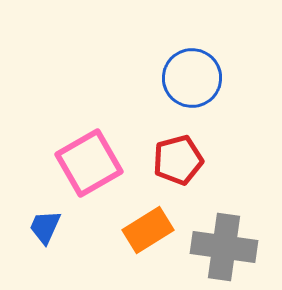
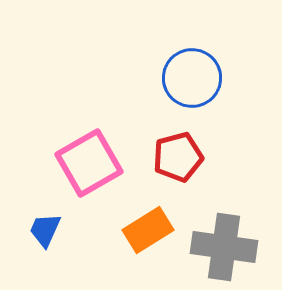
red pentagon: moved 3 px up
blue trapezoid: moved 3 px down
